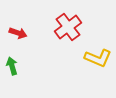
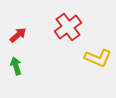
red arrow: moved 2 px down; rotated 60 degrees counterclockwise
green arrow: moved 4 px right
